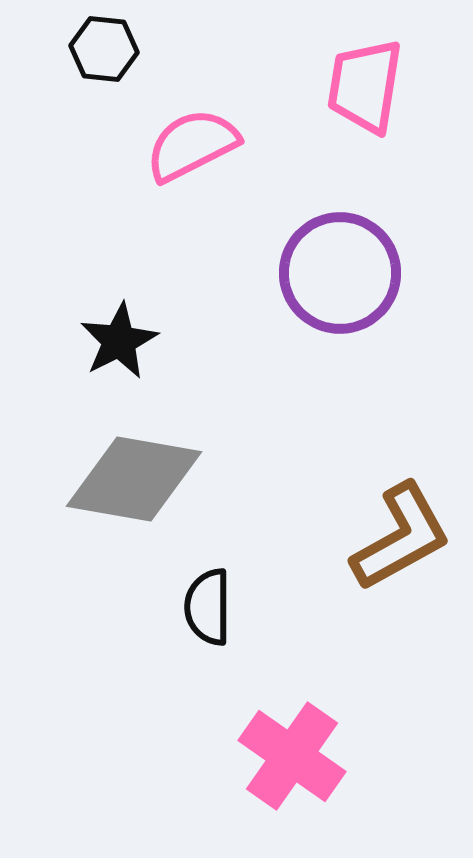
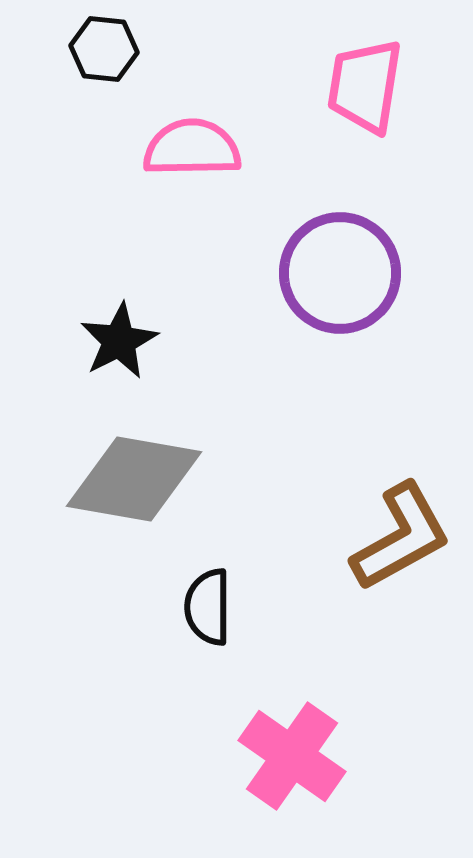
pink semicircle: moved 3 px down; rotated 26 degrees clockwise
